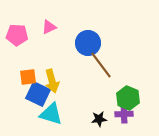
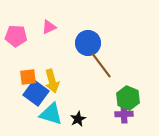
pink pentagon: moved 1 px left, 1 px down
blue square: moved 2 px left, 1 px up; rotated 10 degrees clockwise
black star: moved 21 px left; rotated 21 degrees counterclockwise
